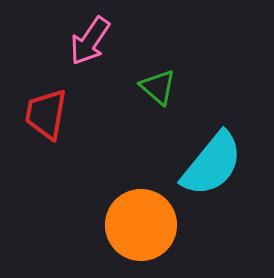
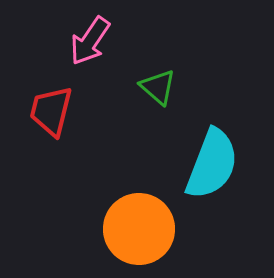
red trapezoid: moved 5 px right, 3 px up; rotated 4 degrees clockwise
cyan semicircle: rotated 18 degrees counterclockwise
orange circle: moved 2 px left, 4 px down
